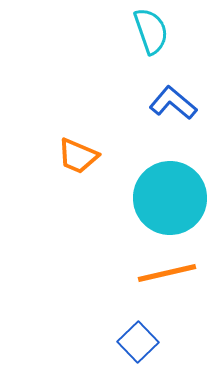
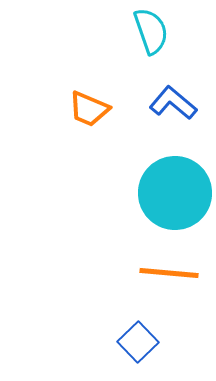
orange trapezoid: moved 11 px right, 47 px up
cyan circle: moved 5 px right, 5 px up
orange line: moved 2 px right; rotated 18 degrees clockwise
